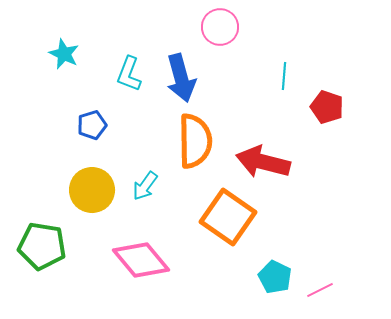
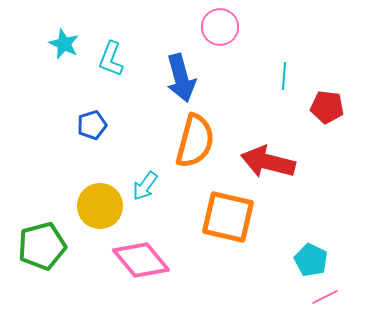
cyan star: moved 10 px up
cyan L-shape: moved 18 px left, 15 px up
red pentagon: rotated 12 degrees counterclockwise
orange semicircle: rotated 16 degrees clockwise
red arrow: moved 5 px right
yellow circle: moved 8 px right, 16 px down
orange square: rotated 22 degrees counterclockwise
green pentagon: rotated 24 degrees counterclockwise
cyan pentagon: moved 36 px right, 17 px up
pink line: moved 5 px right, 7 px down
